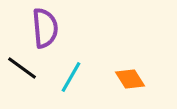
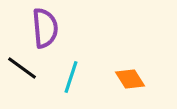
cyan line: rotated 12 degrees counterclockwise
